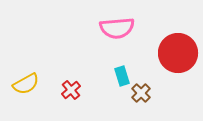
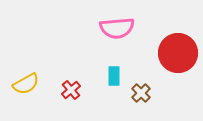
cyan rectangle: moved 8 px left; rotated 18 degrees clockwise
